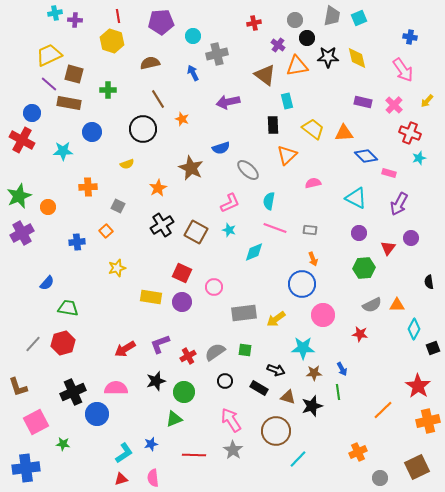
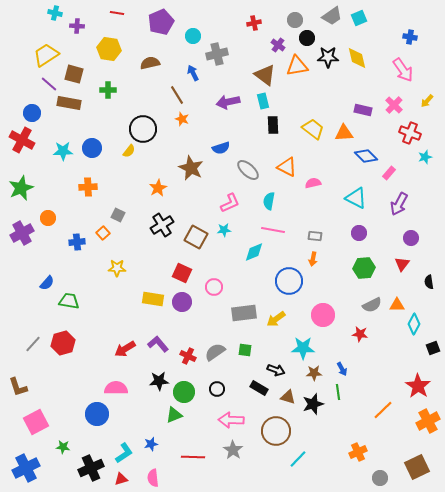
cyan cross at (55, 13): rotated 24 degrees clockwise
red line at (118, 16): moved 1 px left, 3 px up; rotated 72 degrees counterclockwise
gray trapezoid at (332, 16): rotated 45 degrees clockwise
purple cross at (75, 20): moved 2 px right, 6 px down
purple pentagon at (161, 22): rotated 20 degrees counterclockwise
yellow hexagon at (112, 41): moved 3 px left, 8 px down; rotated 10 degrees counterclockwise
yellow trapezoid at (49, 55): moved 3 px left; rotated 8 degrees counterclockwise
brown line at (158, 99): moved 19 px right, 4 px up
cyan rectangle at (287, 101): moved 24 px left
purple rectangle at (363, 102): moved 8 px down
blue circle at (92, 132): moved 16 px down
orange triangle at (287, 155): moved 12 px down; rotated 50 degrees counterclockwise
cyan star at (419, 158): moved 6 px right, 1 px up
yellow semicircle at (127, 164): moved 2 px right, 13 px up; rotated 32 degrees counterclockwise
pink rectangle at (389, 173): rotated 64 degrees counterclockwise
green star at (19, 196): moved 2 px right, 8 px up
gray square at (118, 206): moved 9 px down
orange circle at (48, 207): moved 11 px down
pink line at (275, 228): moved 2 px left, 2 px down; rotated 10 degrees counterclockwise
cyan star at (229, 230): moved 5 px left; rotated 24 degrees counterclockwise
gray rectangle at (310, 230): moved 5 px right, 6 px down
orange square at (106, 231): moved 3 px left, 2 px down
brown square at (196, 232): moved 5 px down
red triangle at (388, 248): moved 14 px right, 16 px down
orange arrow at (313, 259): rotated 32 degrees clockwise
yellow star at (117, 268): rotated 18 degrees clockwise
blue circle at (302, 284): moved 13 px left, 3 px up
yellow rectangle at (151, 297): moved 2 px right, 2 px down
green trapezoid at (68, 308): moved 1 px right, 7 px up
cyan diamond at (414, 329): moved 5 px up
purple L-shape at (160, 344): moved 2 px left; rotated 70 degrees clockwise
red cross at (188, 356): rotated 35 degrees counterclockwise
black star at (156, 381): moved 3 px right; rotated 12 degrees clockwise
black circle at (225, 381): moved 8 px left, 8 px down
black cross at (73, 392): moved 18 px right, 76 px down
black star at (312, 406): moved 1 px right, 2 px up
green triangle at (174, 419): moved 4 px up
pink arrow at (231, 420): rotated 55 degrees counterclockwise
orange cross at (428, 421): rotated 15 degrees counterclockwise
green star at (63, 444): moved 3 px down
red line at (194, 455): moved 1 px left, 2 px down
blue cross at (26, 468): rotated 20 degrees counterclockwise
